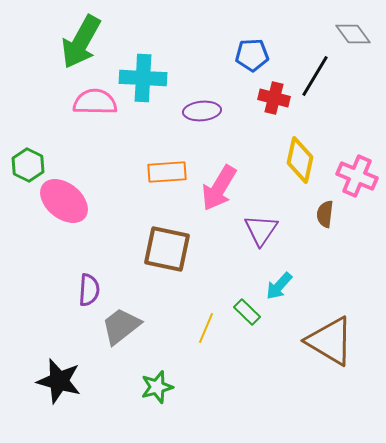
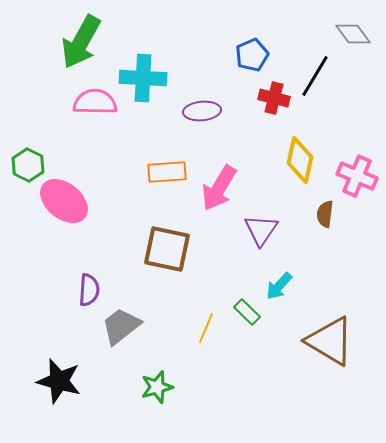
blue pentagon: rotated 20 degrees counterclockwise
